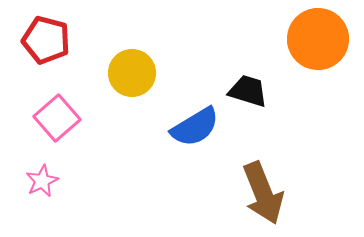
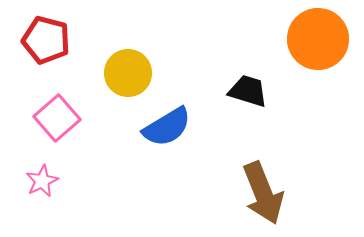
yellow circle: moved 4 px left
blue semicircle: moved 28 px left
